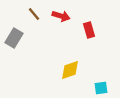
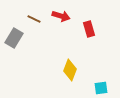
brown line: moved 5 px down; rotated 24 degrees counterclockwise
red rectangle: moved 1 px up
yellow diamond: rotated 50 degrees counterclockwise
